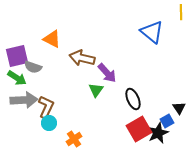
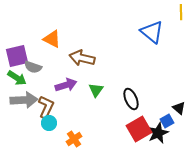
purple arrow: moved 41 px left, 12 px down; rotated 65 degrees counterclockwise
black ellipse: moved 2 px left
black triangle: rotated 16 degrees counterclockwise
